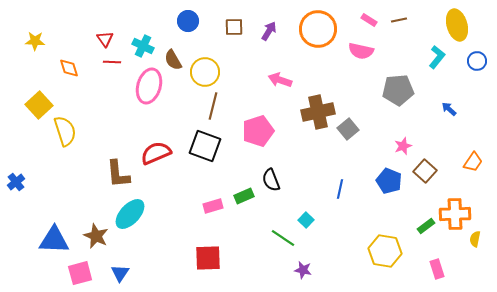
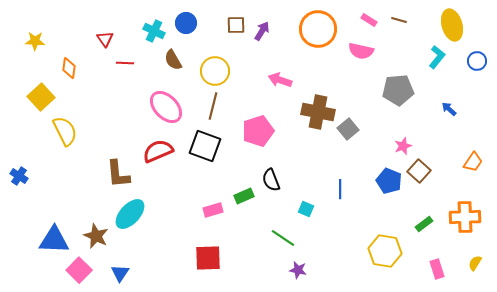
brown line at (399, 20): rotated 28 degrees clockwise
blue circle at (188, 21): moved 2 px left, 2 px down
yellow ellipse at (457, 25): moved 5 px left
brown square at (234, 27): moved 2 px right, 2 px up
purple arrow at (269, 31): moved 7 px left
cyan cross at (143, 46): moved 11 px right, 15 px up
red line at (112, 62): moved 13 px right, 1 px down
orange diamond at (69, 68): rotated 25 degrees clockwise
yellow circle at (205, 72): moved 10 px right, 1 px up
pink ellipse at (149, 86): moved 17 px right, 21 px down; rotated 60 degrees counterclockwise
yellow square at (39, 105): moved 2 px right, 8 px up
brown cross at (318, 112): rotated 24 degrees clockwise
yellow semicircle at (65, 131): rotated 8 degrees counterclockwise
red semicircle at (156, 153): moved 2 px right, 2 px up
brown square at (425, 171): moved 6 px left
blue cross at (16, 182): moved 3 px right, 6 px up; rotated 18 degrees counterclockwise
blue line at (340, 189): rotated 12 degrees counterclockwise
pink rectangle at (213, 206): moved 4 px down
orange cross at (455, 214): moved 10 px right, 3 px down
cyan square at (306, 220): moved 11 px up; rotated 21 degrees counterclockwise
green rectangle at (426, 226): moved 2 px left, 2 px up
yellow semicircle at (475, 239): moved 24 px down; rotated 21 degrees clockwise
purple star at (303, 270): moved 5 px left
pink square at (80, 273): moved 1 px left, 3 px up; rotated 30 degrees counterclockwise
